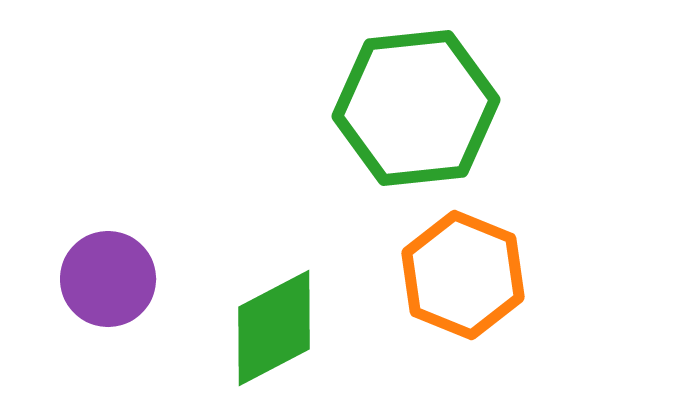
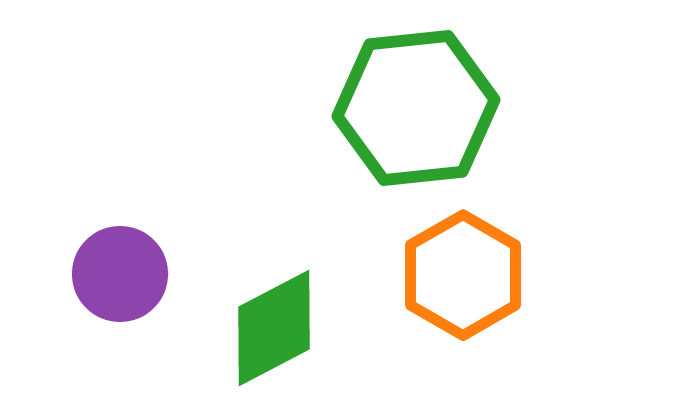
orange hexagon: rotated 8 degrees clockwise
purple circle: moved 12 px right, 5 px up
